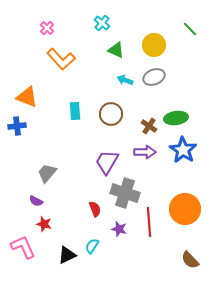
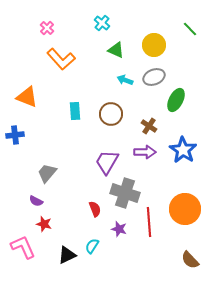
green ellipse: moved 18 px up; rotated 55 degrees counterclockwise
blue cross: moved 2 px left, 9 px down
